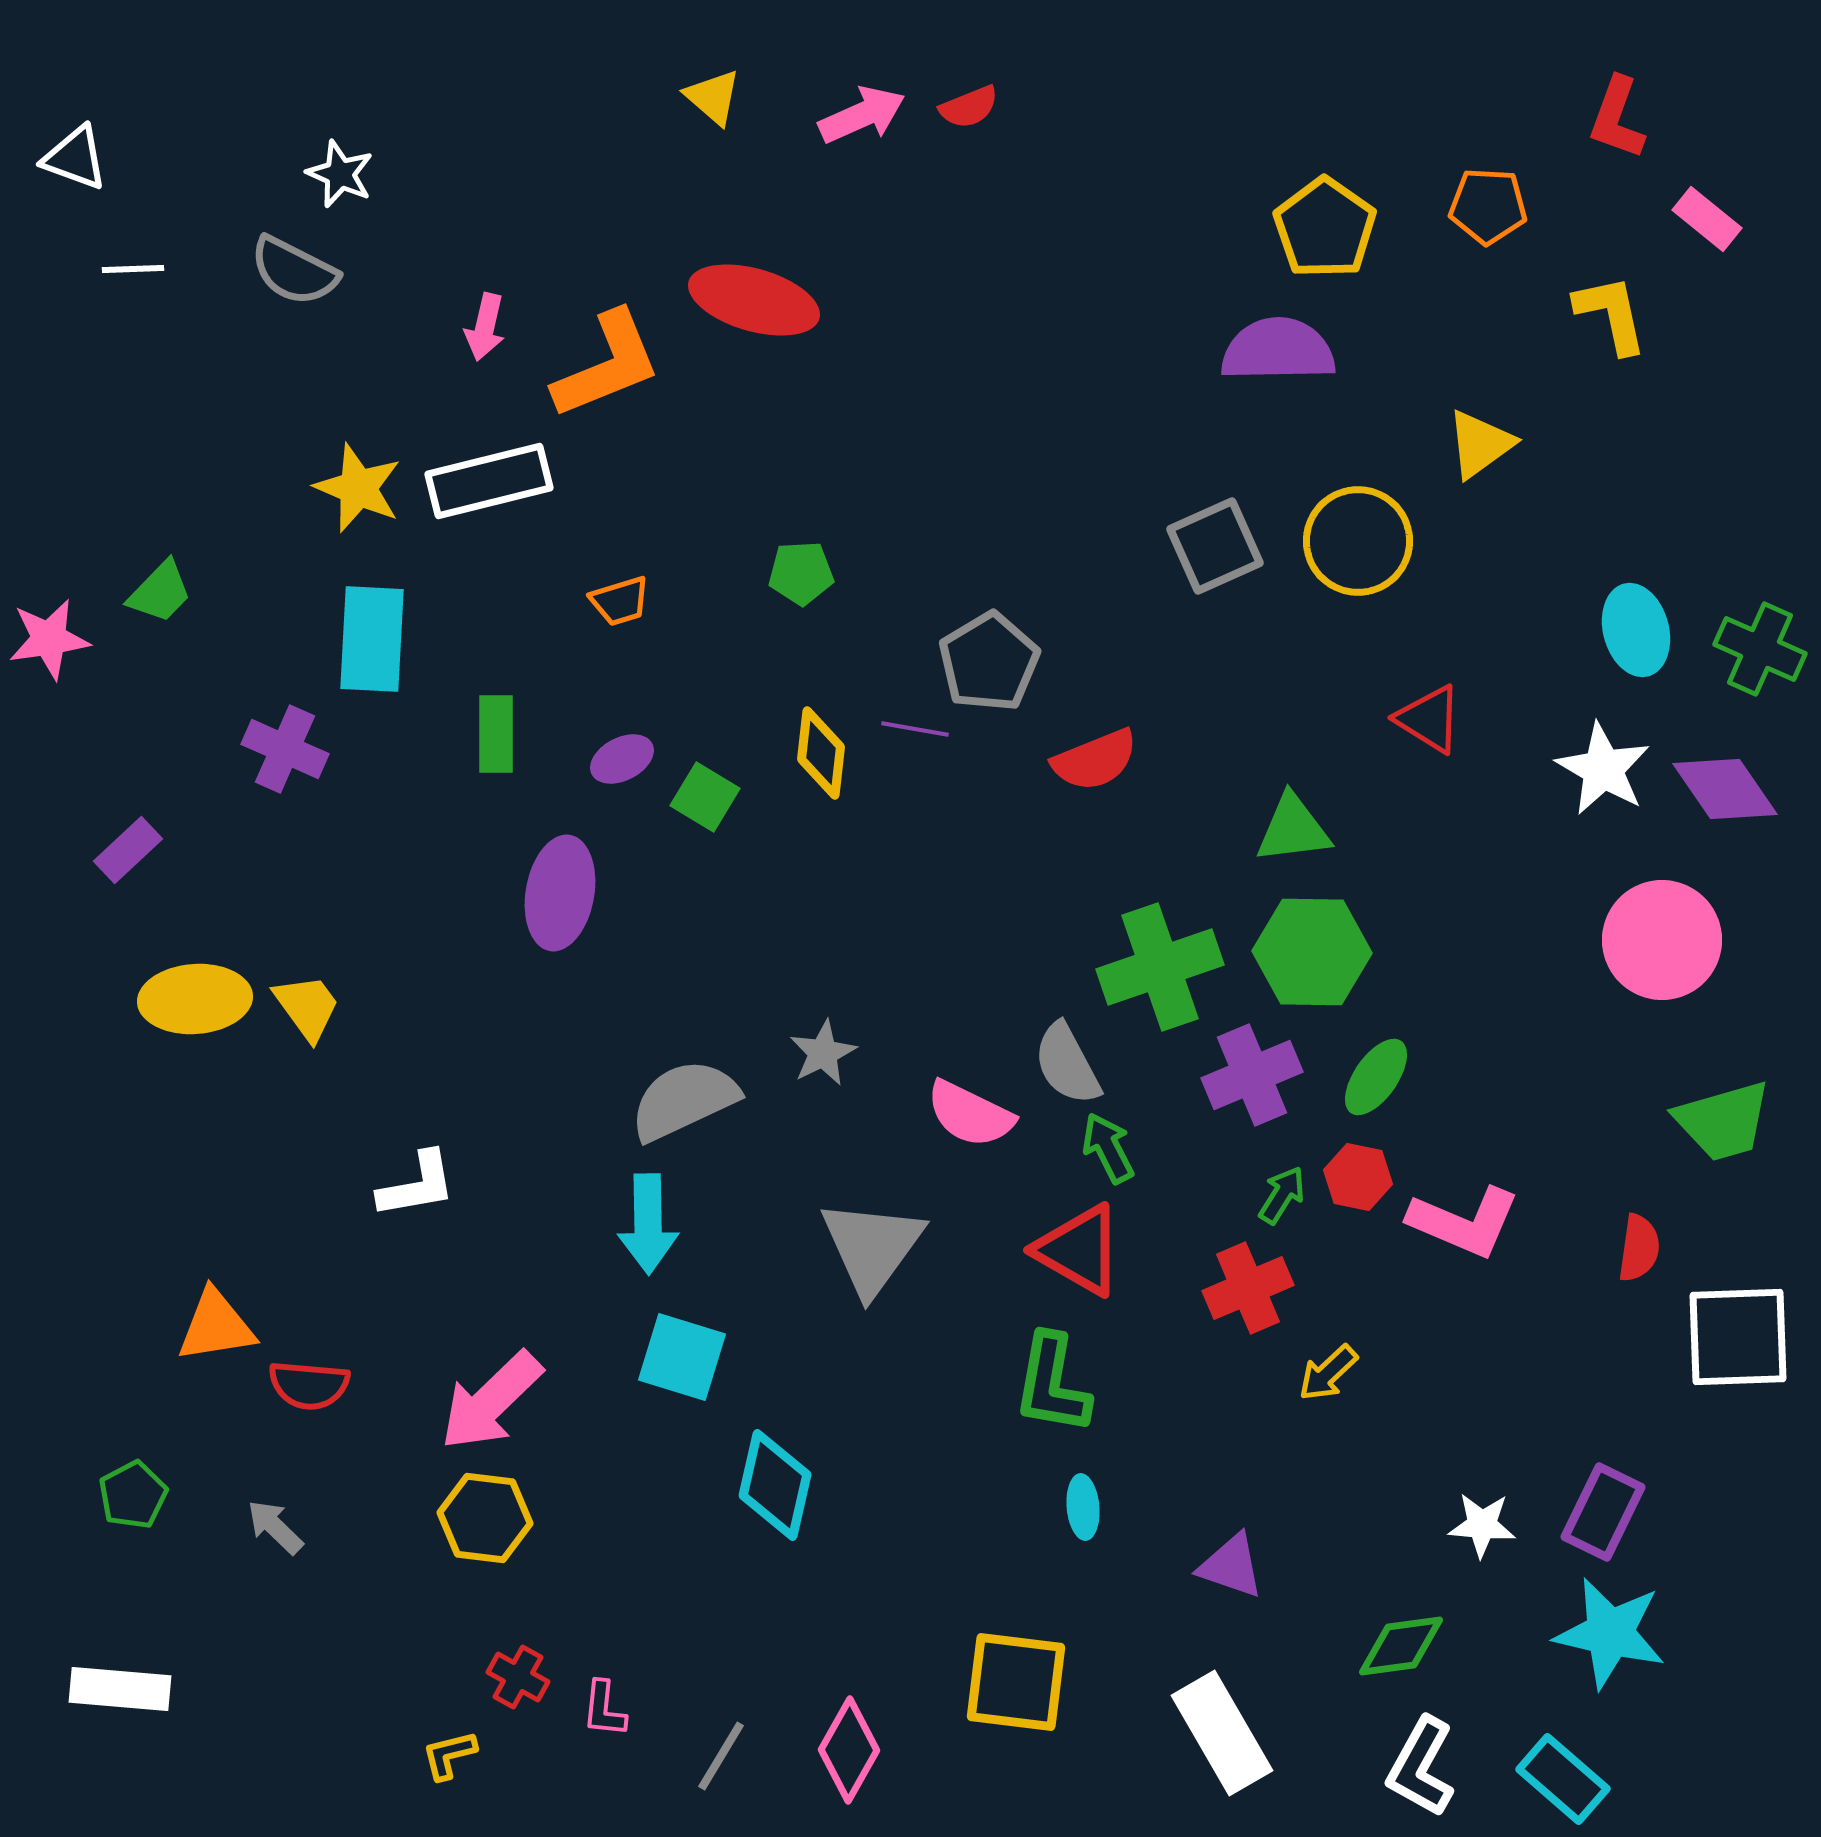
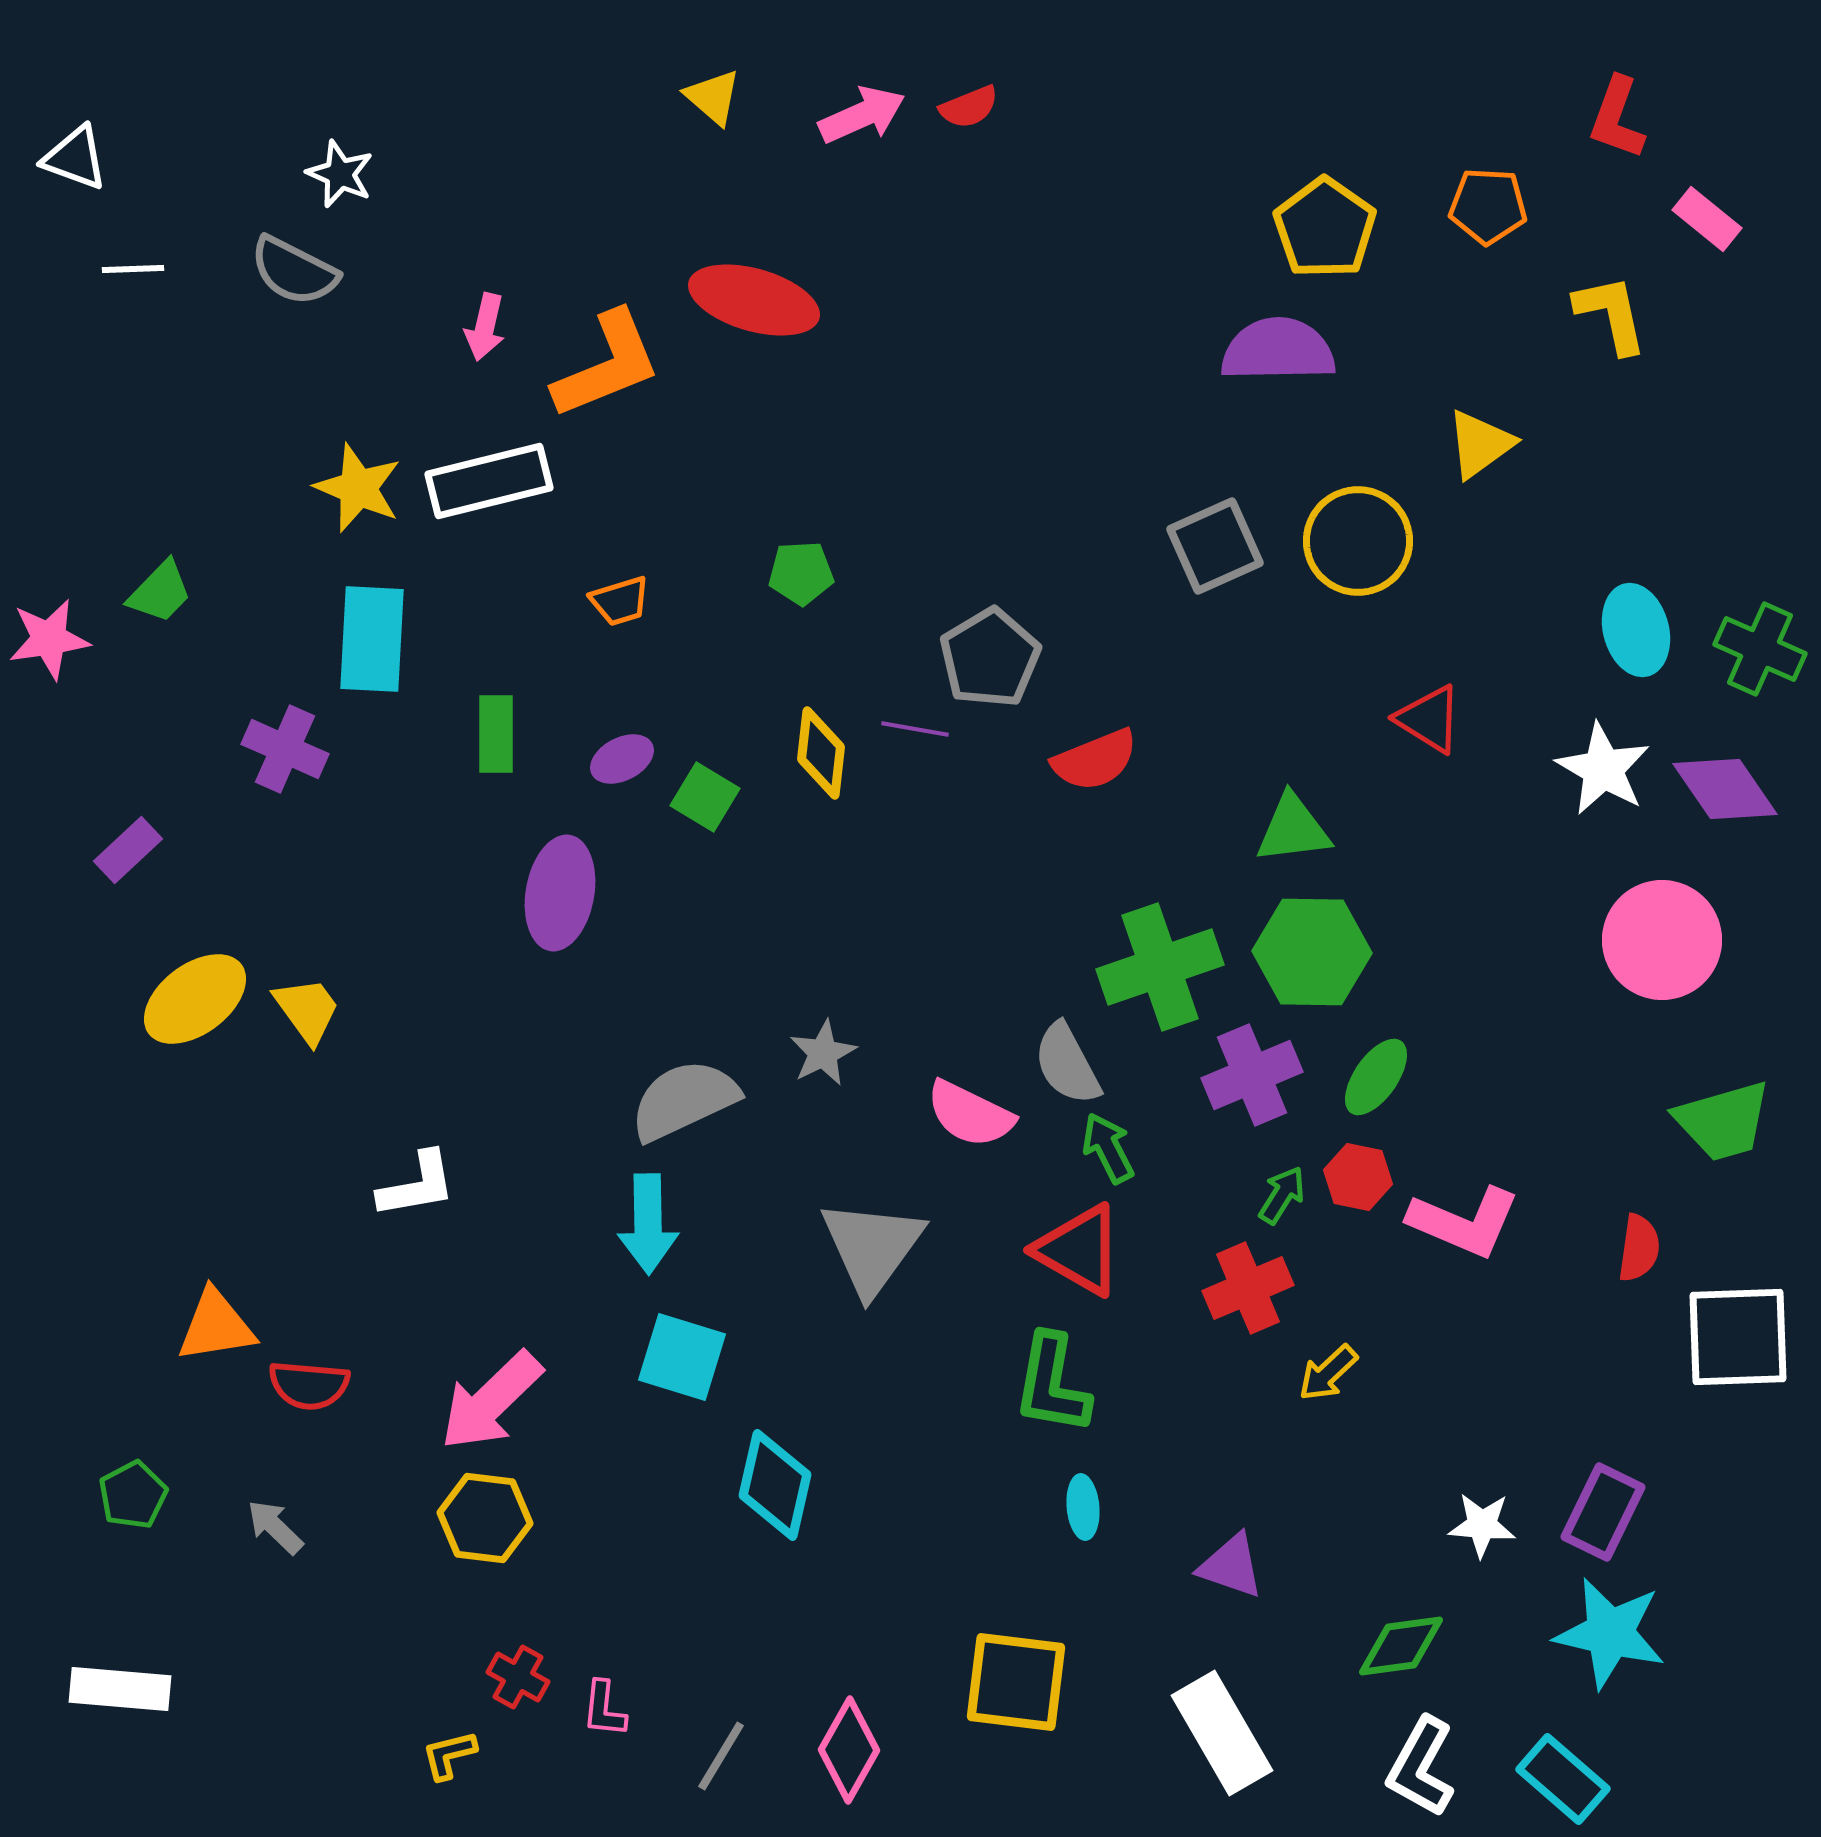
gray pentagon at (989, 662): moved 1 px right, 4 px up
yellow ellipse at (195, 999): rotated 33 degrees counterclockwise
yellow trapezoid at (307, 1007): moved 3 px down
